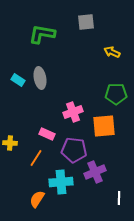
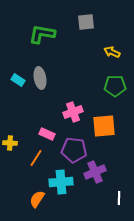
green pentagon: moved 1 px left, 8 px up
